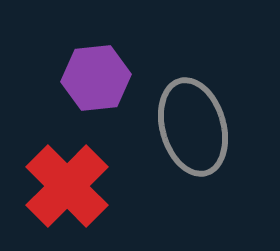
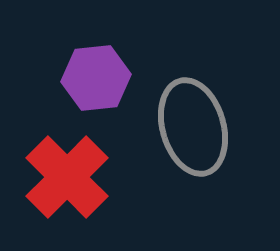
red cross: moved 9 px up
